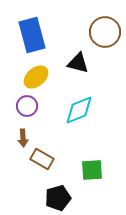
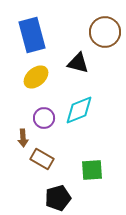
purple circle: moved 17 px right, 12 px down
